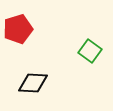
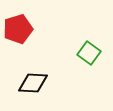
green square: moved 1 px left, 2 px down
